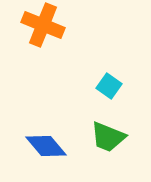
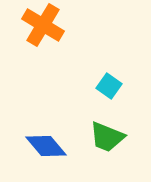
orange cross: rotated 9 degrees clockwise
green trapezoid: moved 1 px left
